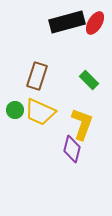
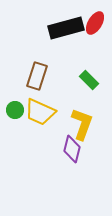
black rectangle: moved 1 px left, 6 px down
